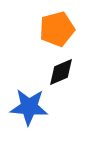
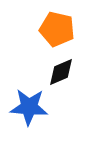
orange pentagon: rotated 28 degrees clockwise
